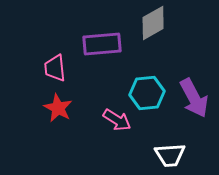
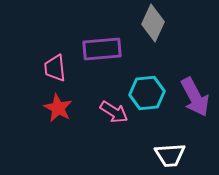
gray diamond: rotated 36 degrees counterclockwise
purple rectangle: moved 5 px down
purple arrow: moved 1 px right, 1 px up
pink arrow: moved 3 px left, 8 px up
